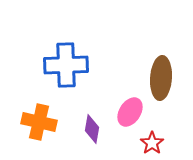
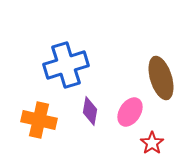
blue cross: rotated 15 degrees counterclockwise
brown ellipse: rotated 21 degrees counterclockwise
orange cross: moved 2 px up
purple diamond: moved 2 px left, 18 px up
